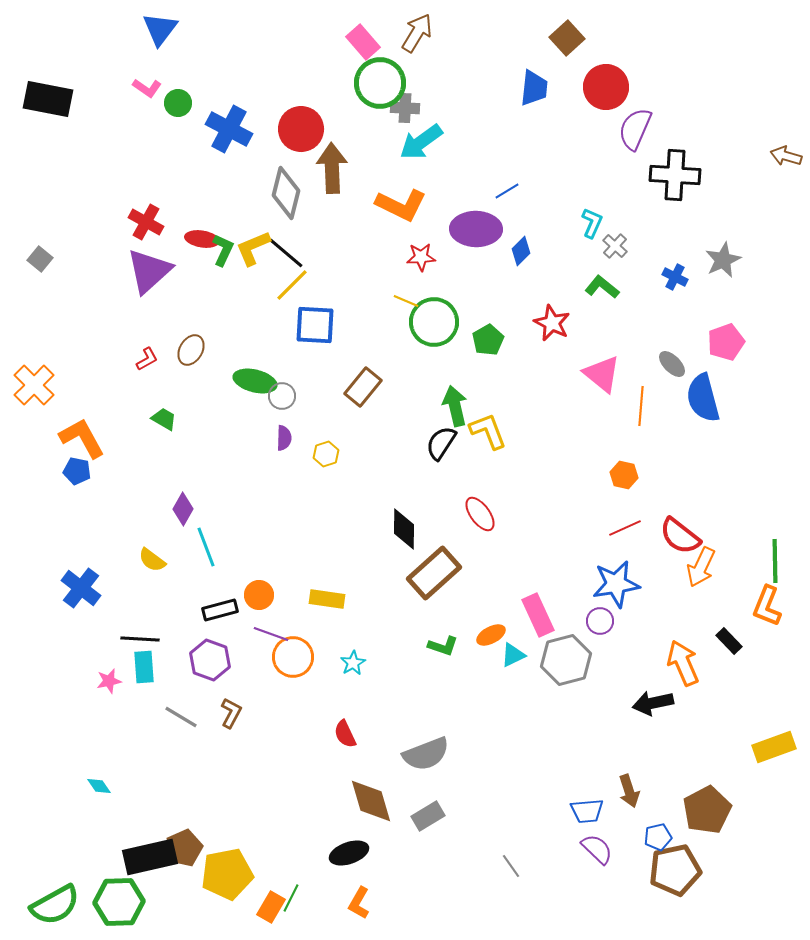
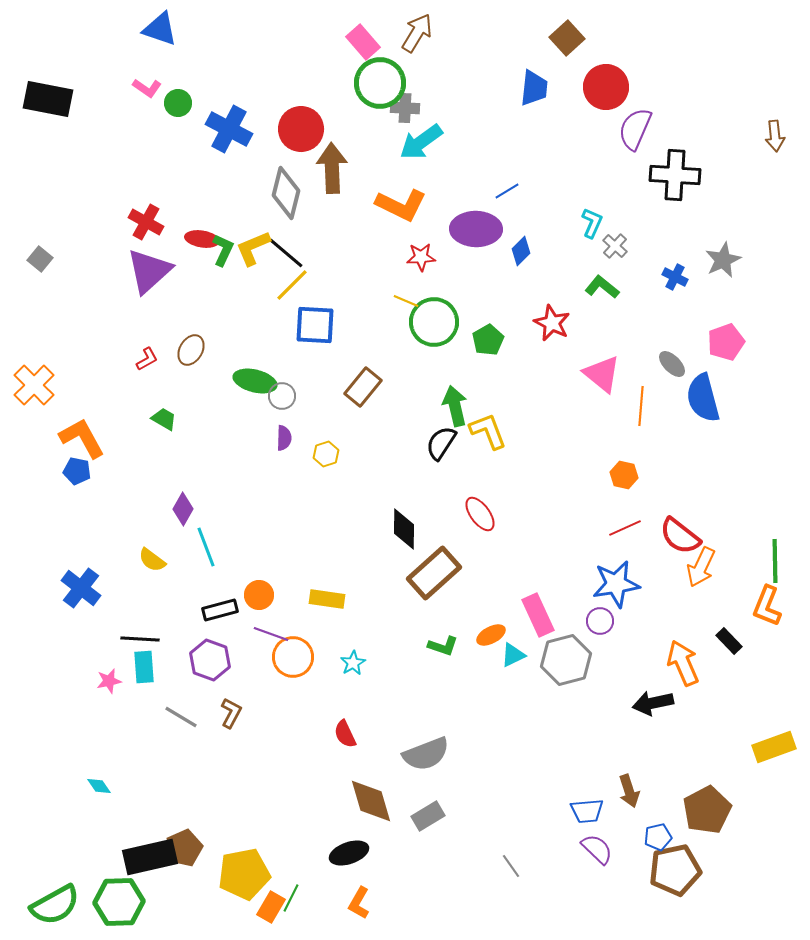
blue triangle at (160, 29): rotated 48 degrees counterclockwise
brown arrow at (786, 156): moved 11 px left, 20 px up; rotated 112 degrees counterclockwise
yellow pentagon at (227, 874): moved 17 px right
